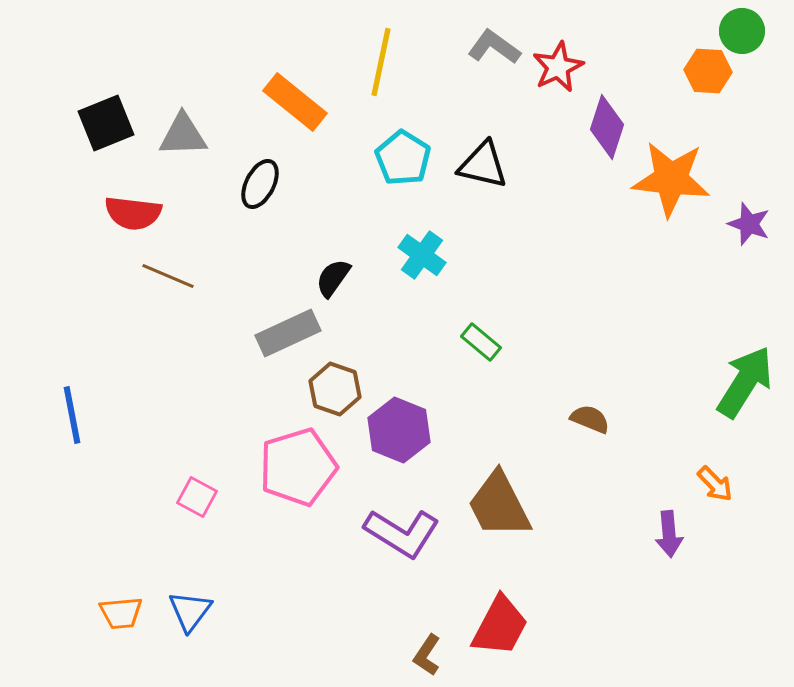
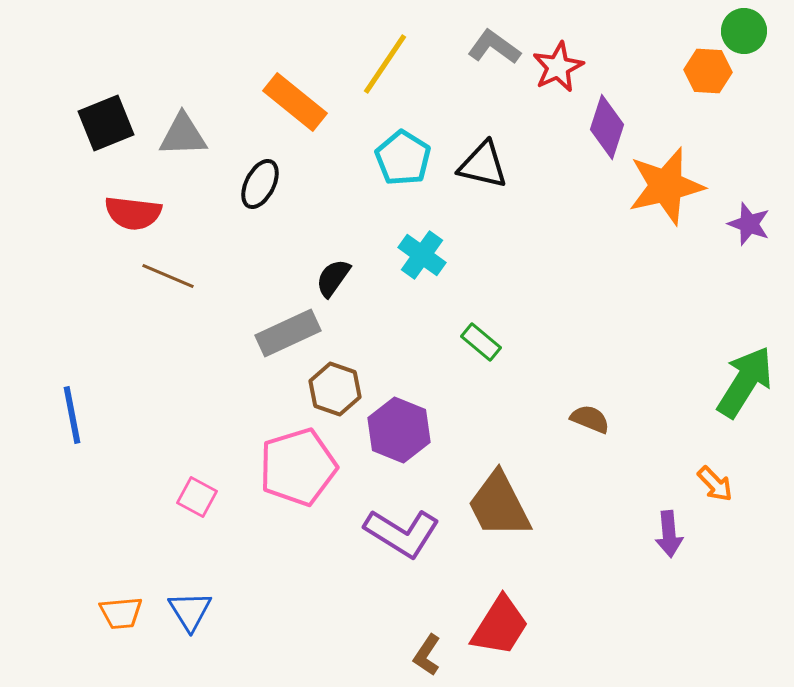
green circle: moved 2 px right
yellow line: moved 4 px right, 2 px down; rotated 22 degrees clockwise
orange star: moved 5 px left, 7 px down; rotated 20 degrees counterclockwise
blue triangle: rotated 9 degrees counterclockwise
red trapezoid: rotated 4 degrees clockwise
